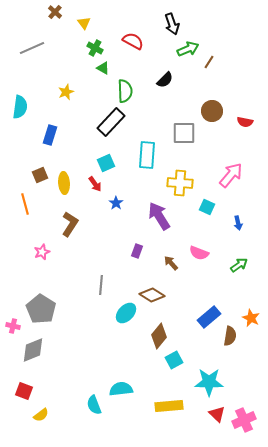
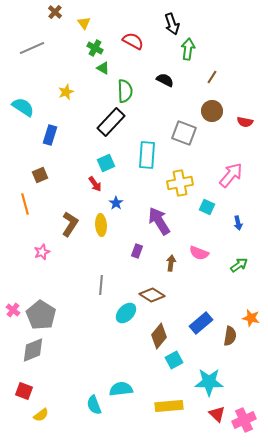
green arrow at (188, 49): rotated 60 degrees counterclockwise
brown line at (209, 62): moved 3 px right, 15 px down
black semicircle at (165, 80): rotated 108 degrees counterclockwise
cyan semicircle at (20, 107): moved 3 px right; rotated 65 degrees counterclockwise
gray square at (184, 133): rotated 20 degrees clockwise
yellow ellipse at (64, 183): moved 37 px right, 42 px down
yellow cross at (180, 183): rotated 15 degrees counterclockwise
purple arrow at (159, 216): moved 5 px down
brown arrow at (171, 263): rotated 49 degrees clockwise
gray pentagon at (41, 309): moved 6 px down
blue rectangle at (209, 317): moved 8 px left, 6 px down
orange star at (251, 318): rotated 12 degrees counterclockwise
pink cross at (13, 326): moved 16 px up; rotated 24 degrees clockwise
